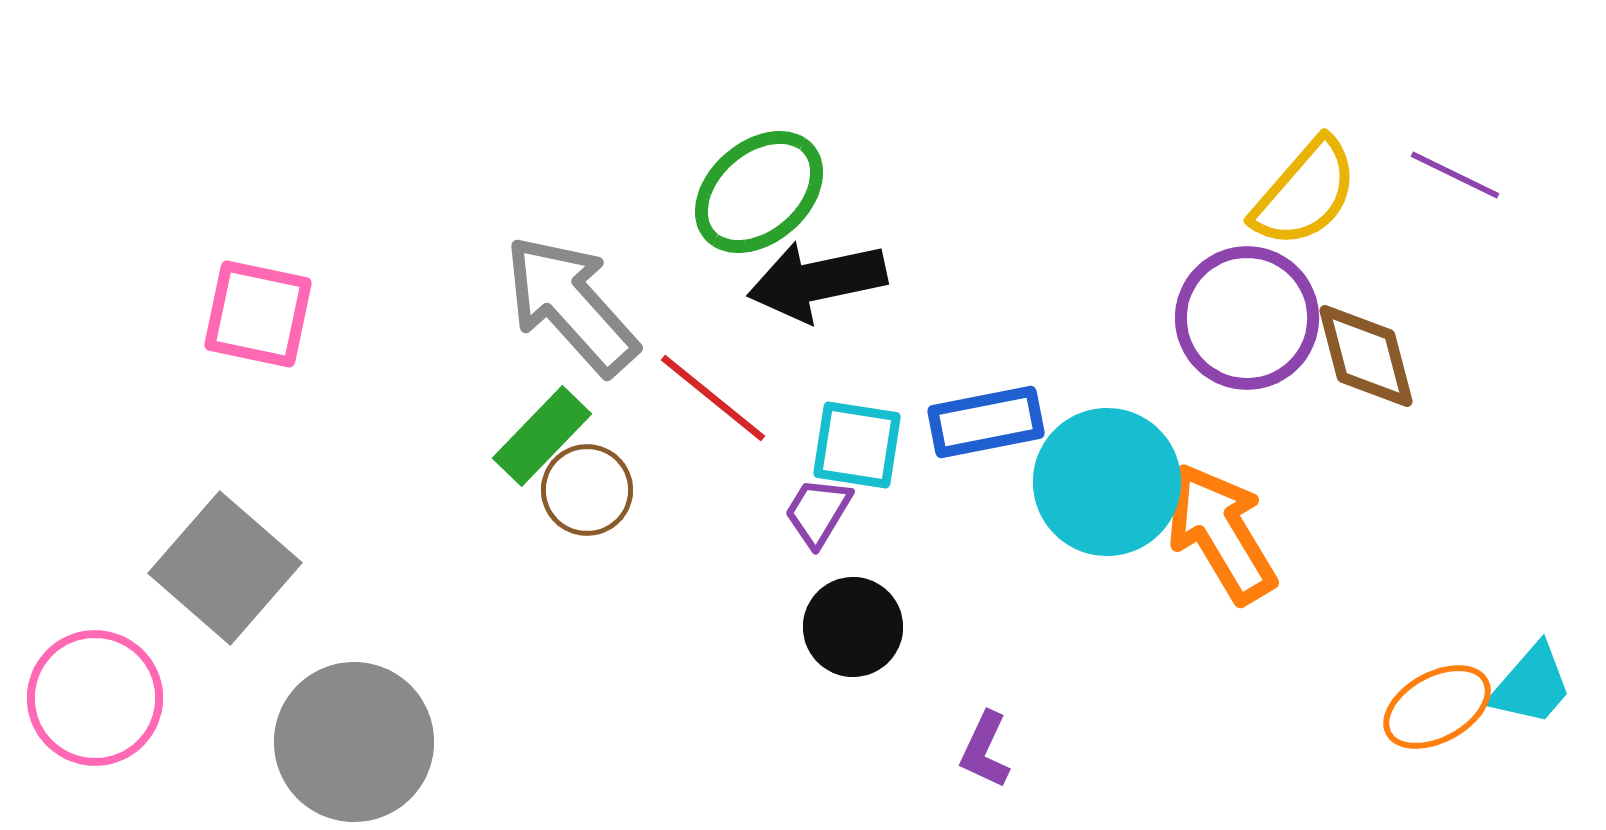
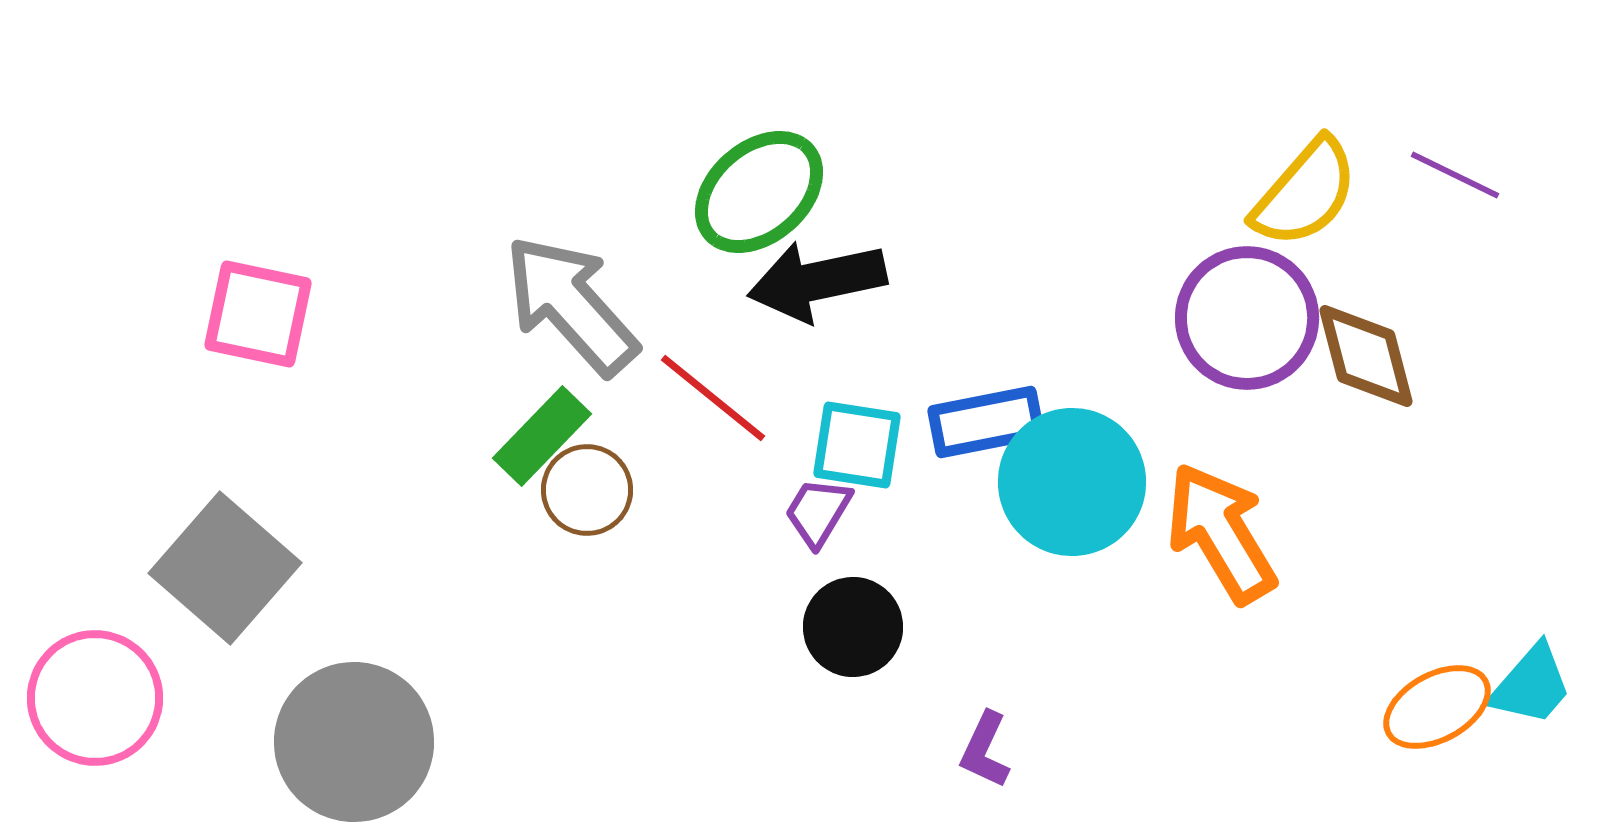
cyan circle: moved 35 px left
